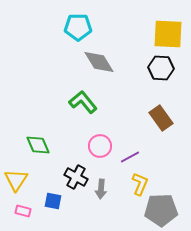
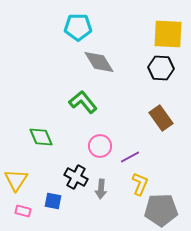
green diamond: moved 3 px right, 8 px up
